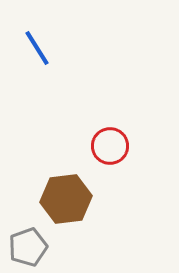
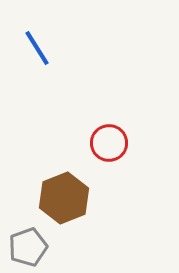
red circle: moved 1 px left, 3 px up
brown hexagon: moved 2 px left, 1 px up; rotated 15 degrees counterclockwise
